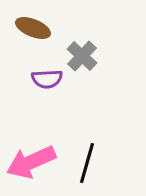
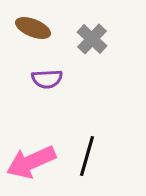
gray cross: moved 10 px right, 17 px up
black line: moved 7 px up
